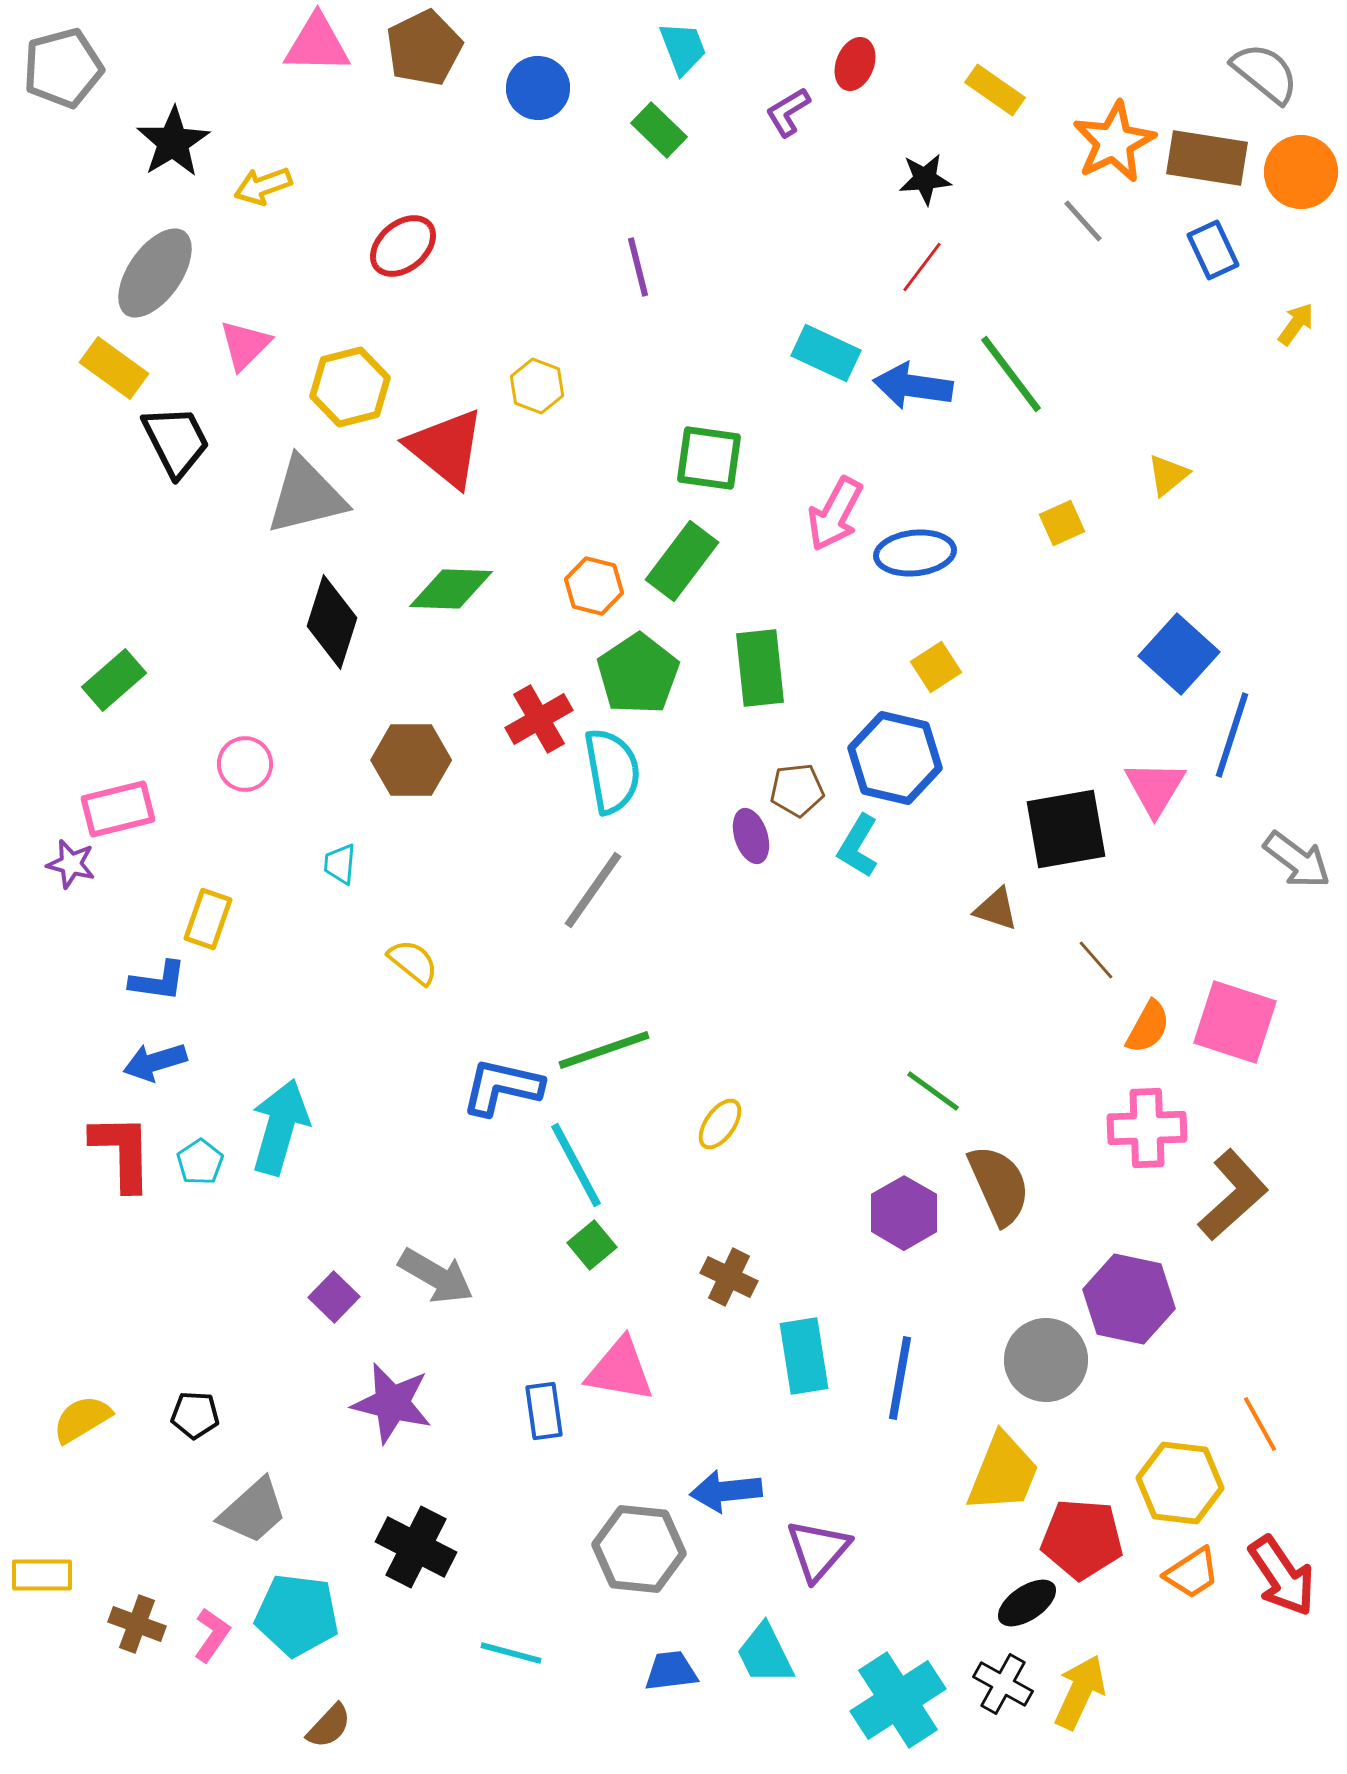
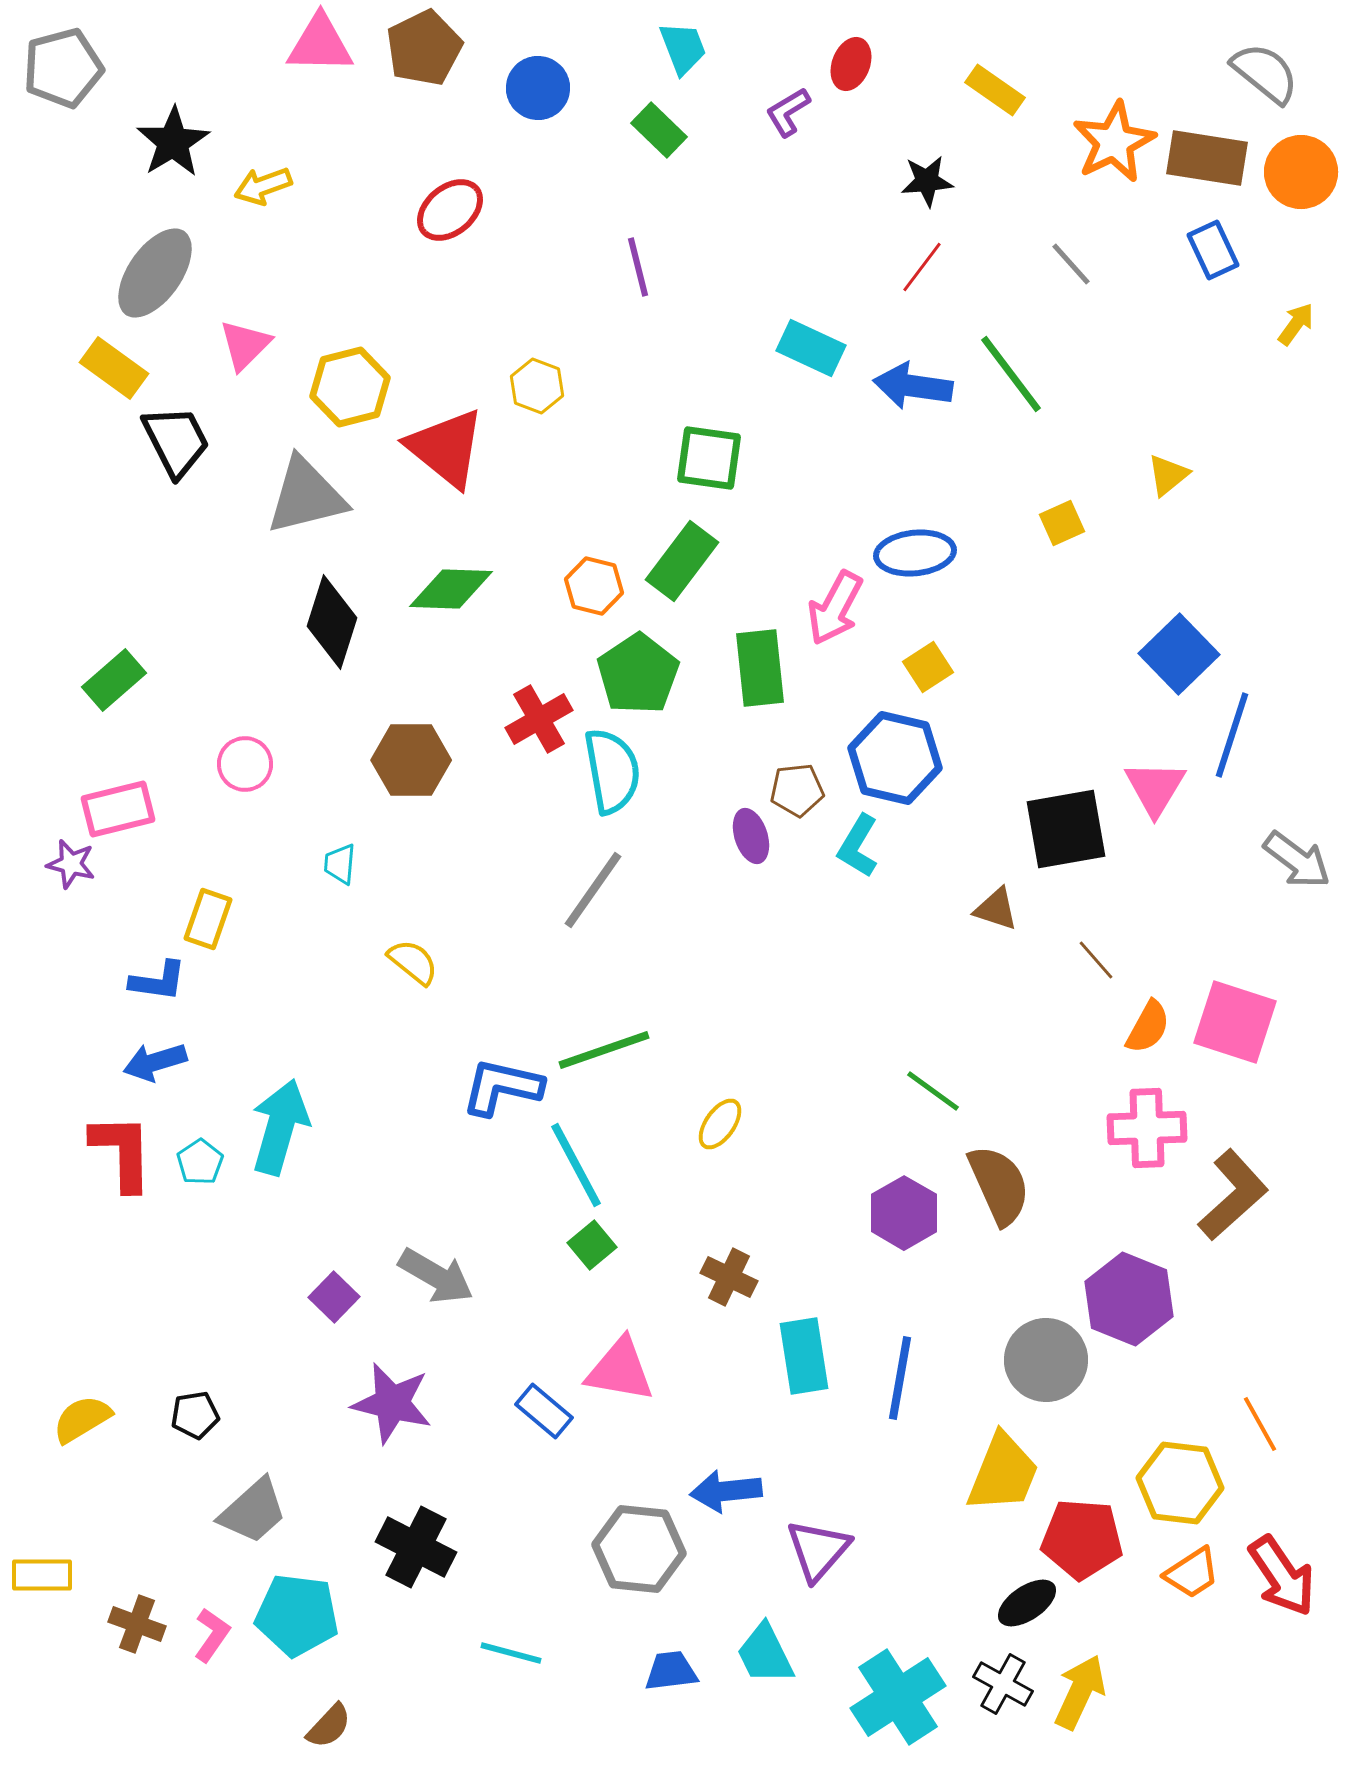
pink triangle at (317, 44): moved 3 px right
red ellipse at (855, 64): moved 4 px left
black star at (925, 179): moved 2 px right, 2 px down
gray line at (1083, 221): moved 12 px left, 43 px down
red ellipse at (403, 246): moved 47 px right, 36 px up
cyan rectangle at (826, 353): moved 15 px left, 5 px up
pink arrow at (835, 514): moved 94 px down
blue square at (1179, 654): rotated 4 degrees clockwise
yellow square at (936, 667): moved 8 px left
purple hexagon at (1129, 1299): rotated 10 degrees clockwise
blue rectangle at (544, 1411): rotated 42 degrees counterclockwise
black pentagon at (195, 1415): rotated 12 degrees counterclockwise
cyan cross at (898, 1700): moved 3 px up
